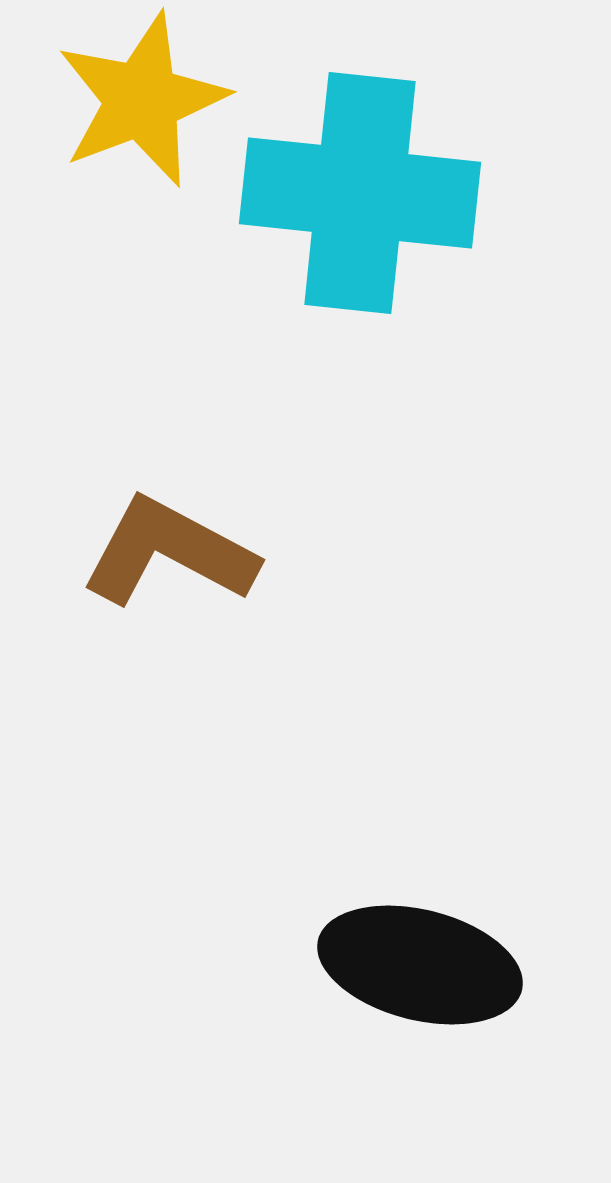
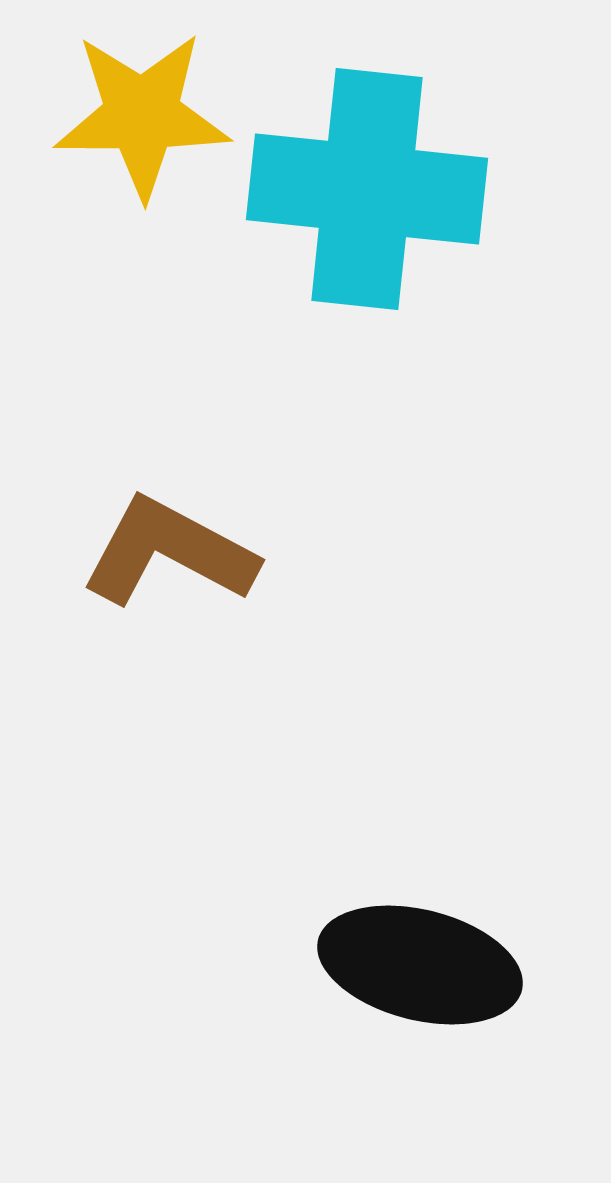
yellow star: moved 15 px down; rotated 21 degrees clockwise
cyan cross: moved 7 px right, 4 px up
